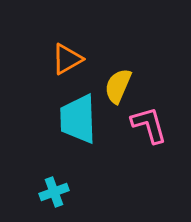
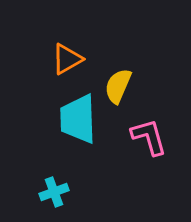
pink L-shape: moved 12 px down
